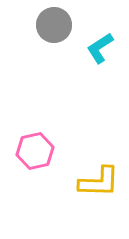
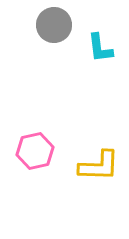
cyan L-shape: rotated 64 degrees counterclockwise
yellow L-shape: moved 16 px up
